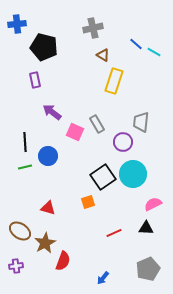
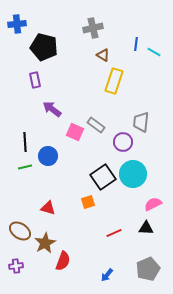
blue line: rotated 56 degrees clockwise
purple arrow: moved 3 px up
gray rectangle: moved 1 px left, 1 px down; rotated 24 degrees counterclockwise
blue arrow: moved 4 px right, 3 px up
